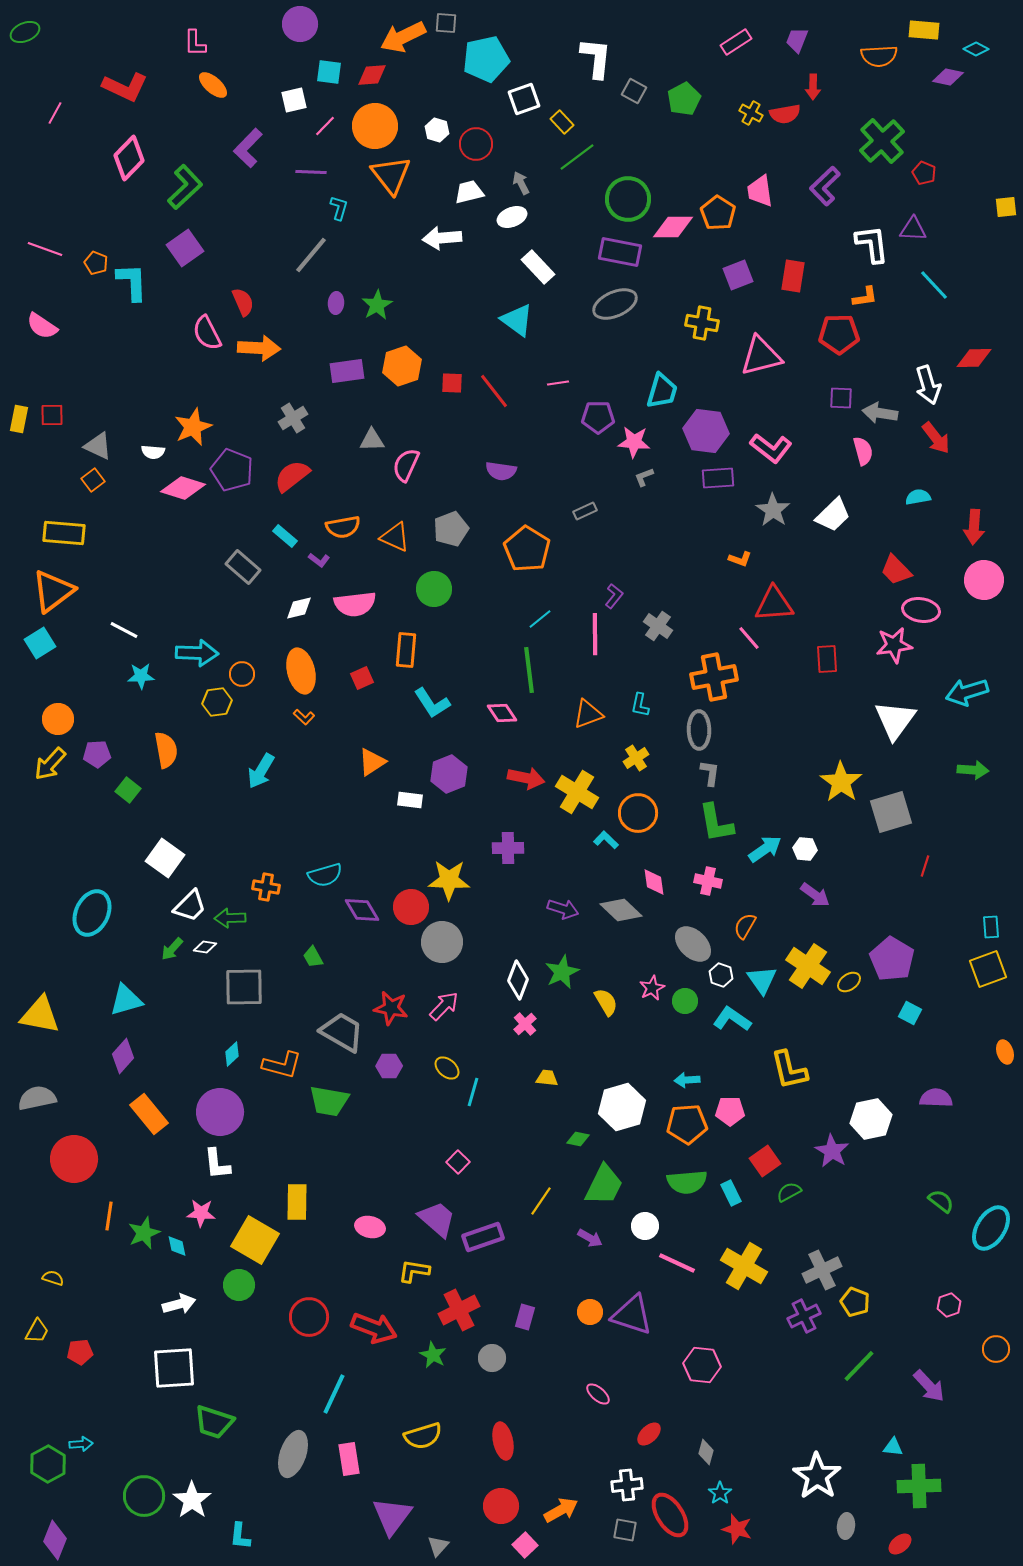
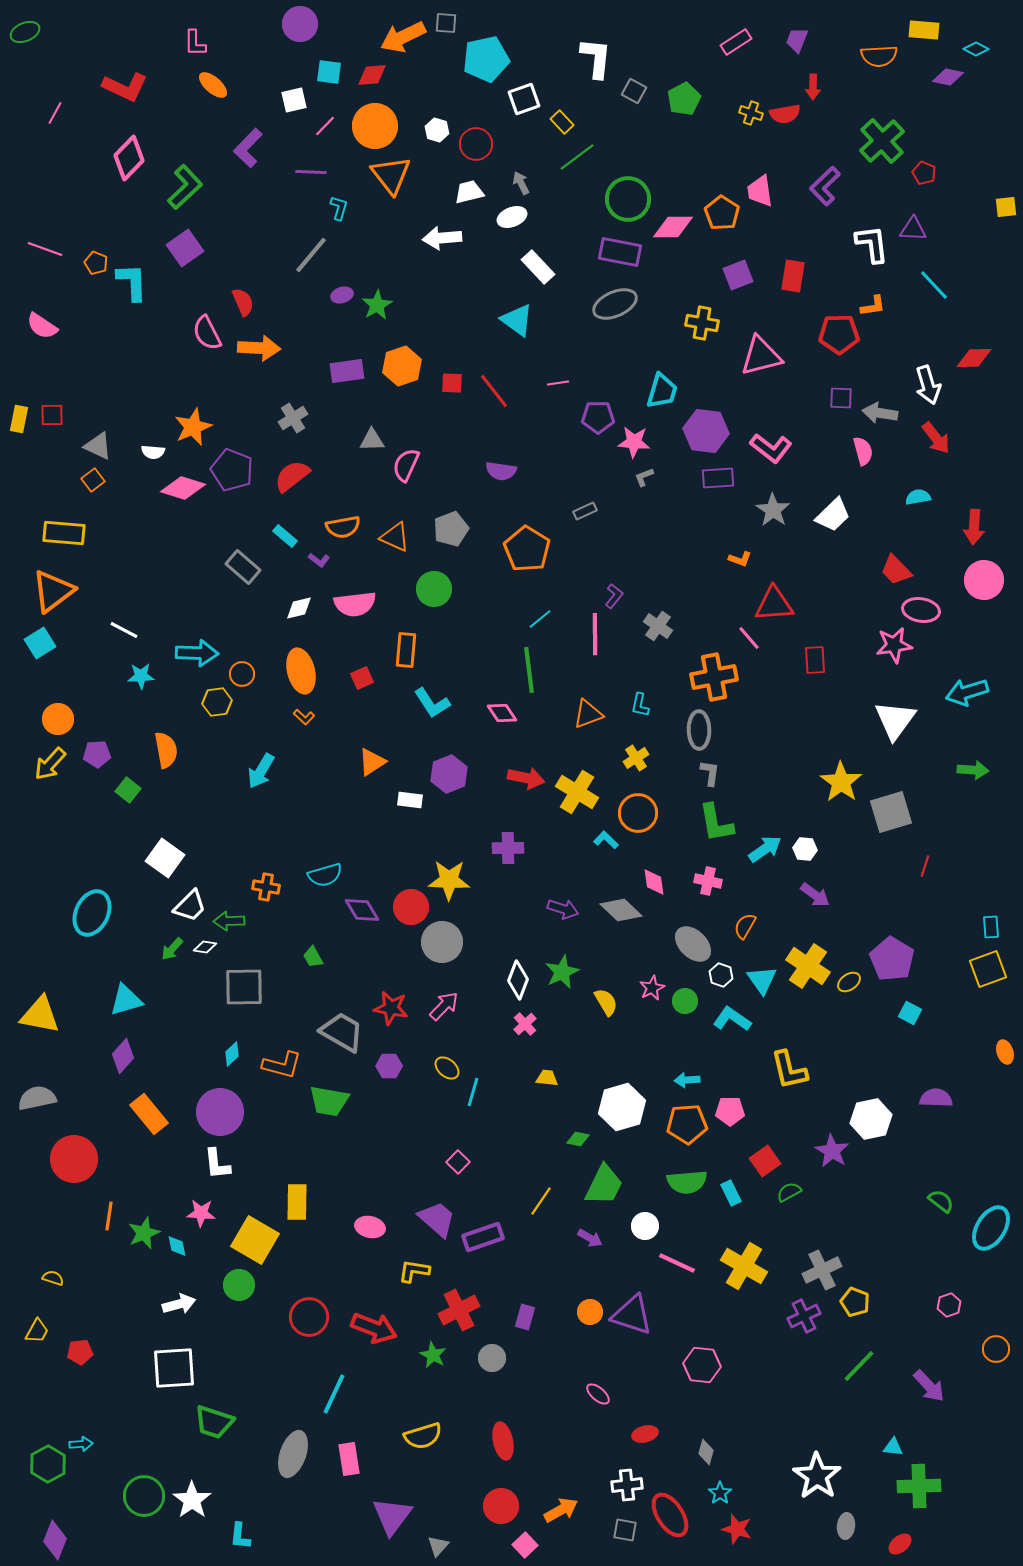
yellow cross at (751, 113): rotated 10 degrees counterclockwise
orange pentagon at (718, 213): moved 4 px right
orange L-shape at (865, 297): moved 8 px right, 9 px down
purple ellipse at (336, 303): moved 6 px right, 8 px up; rotated 70 degrees clockwise
red rectangle at (827, 659): moved 12 px left, 1 px down
green arrow at (230, 918): moved 1 px left, 3 px down
red ellipse at (649, 1434): moved 4 px left; rotated 30 degrees clockwise
